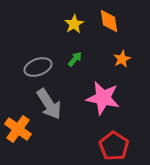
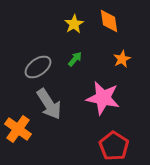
gray ellipse: rotated 16 degrees counterclockwise
